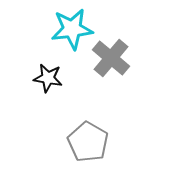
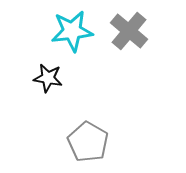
cyan star: moved 2 px down
gray cross: moved 18 px right, 27 px up
